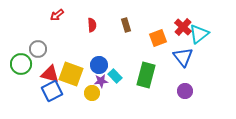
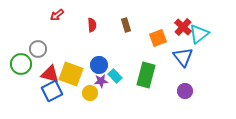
yellow circle: moved 2 px left
